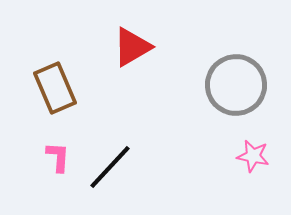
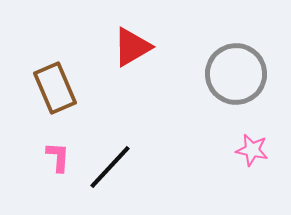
gray circle: moved 11 px up
pink star: moved 1 px left, 6 px up
